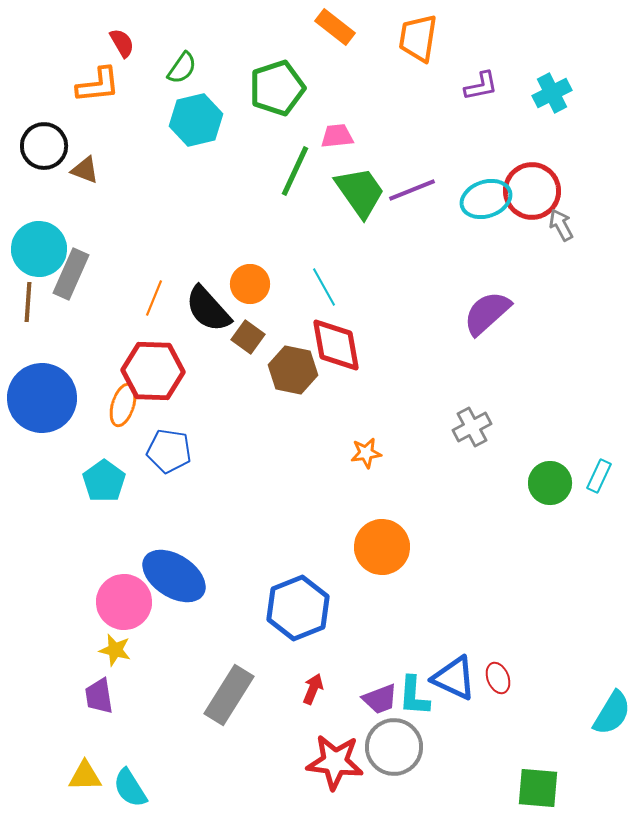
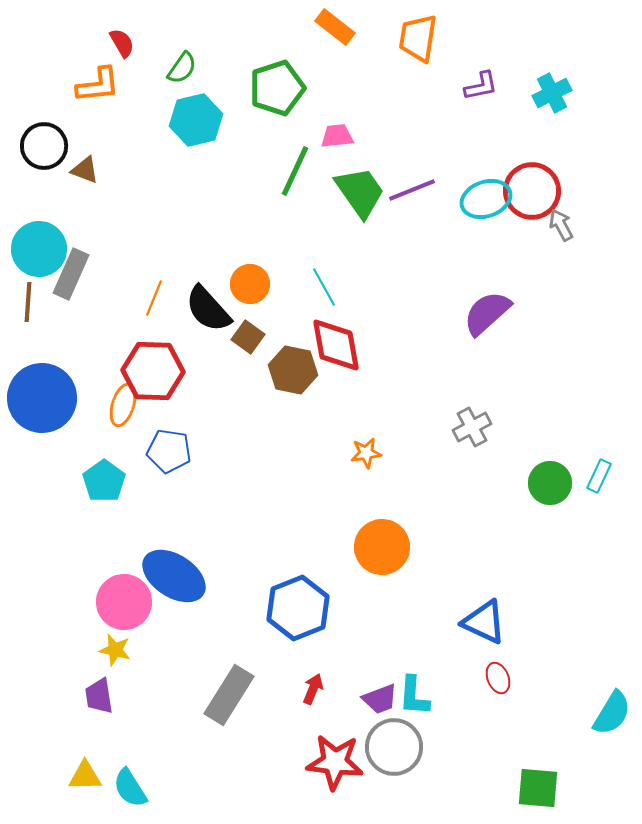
blue triangle at (454, 678): moved 30 px right, 56 px up
